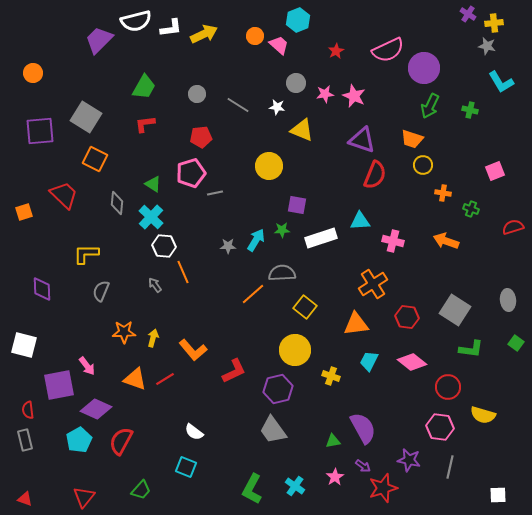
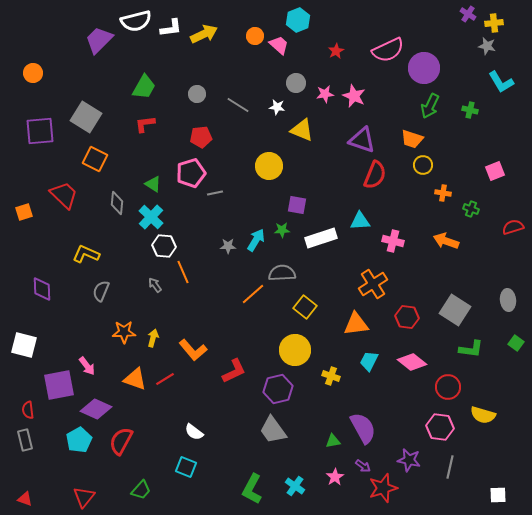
yellow L-shape at (86, 254): rotated 24 degrees clockwise
